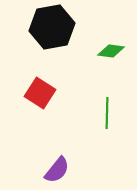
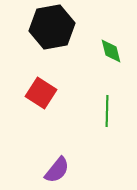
green diamond: rotated 68 degrees clockwise
red square: moved 1 px right
green line: moved 2 px up
